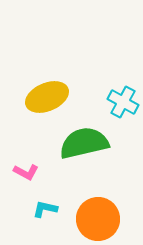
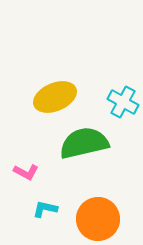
yellow ellipse: moved 8 px right
